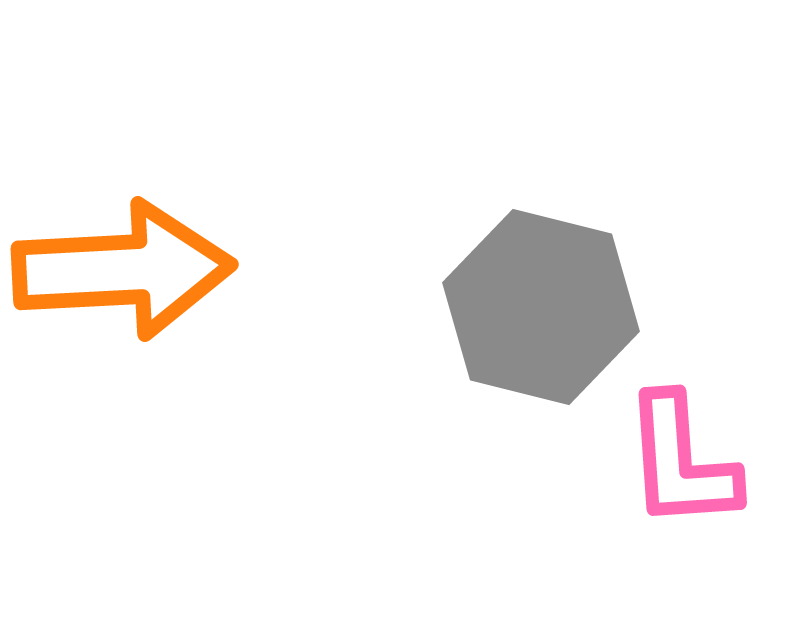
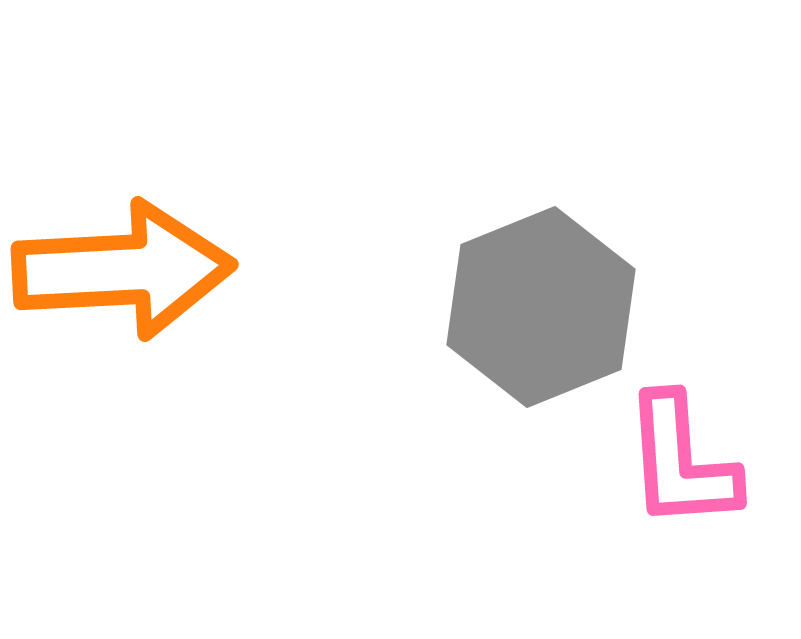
gray hexagon: rotated 24 degrees clockwise
